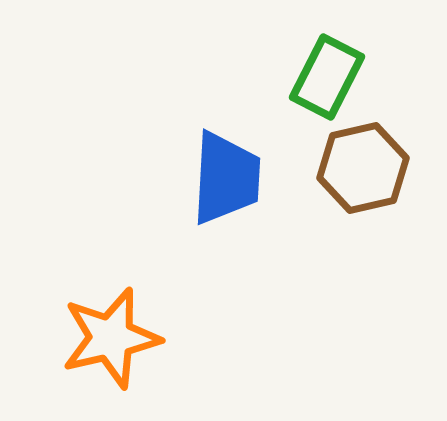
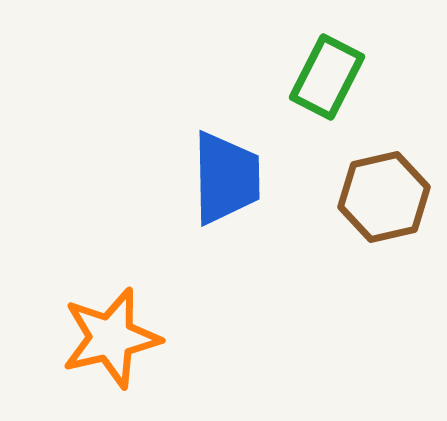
brown hexagon: moved 21 px right, 29 px down
blue trapezoid: rotated 4 degrees counterclockwise
